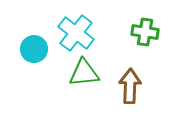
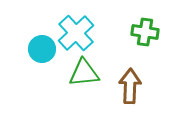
cyan cross: rotated 9 degrees clockwise
cyan circle: moved 8 px right
